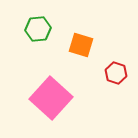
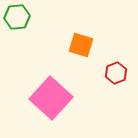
green hexagon: moved 21 px left, 12 px up
red hexagon: rotated 20 degrees clockwise
